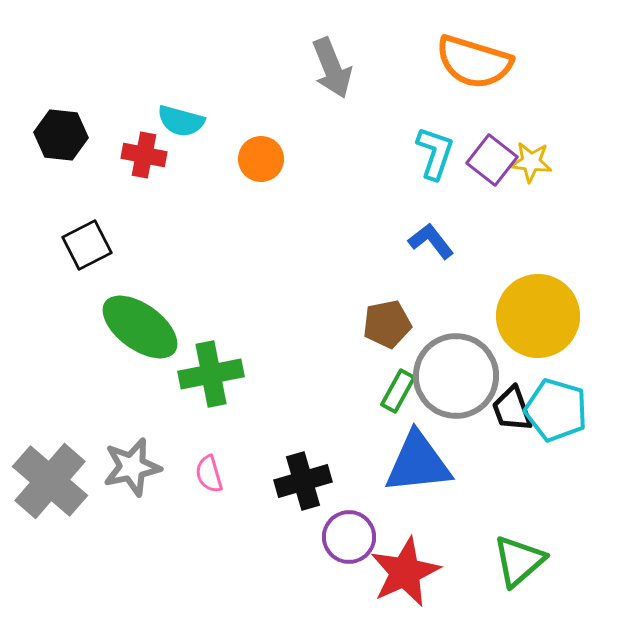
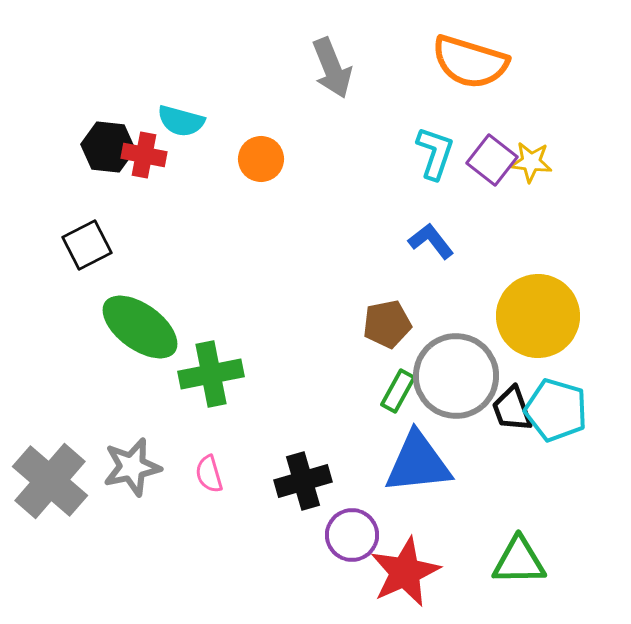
orange semicircle: moved 4 px left
black hexagon: moved 47 px right, 12 px down
purple circle: moved 3 px right, 2 px up
green triangle: rotated 40 degrees clockwise
